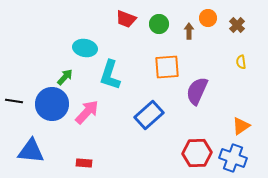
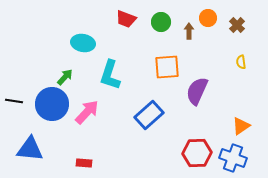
green circle: moved 2 px right, 2 px up
cyan ellipse: moved 2 px left, 5 px up
blue triangle: moved 1 px left, 2 px up
